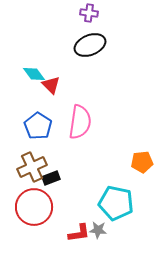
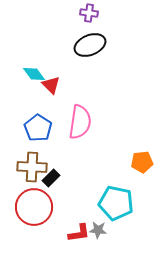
blue pentagon: moved 2 px down
brown cross: rotated 28 degrees clockwise
black rectangle: rotated 24 degrees counterclockwise
